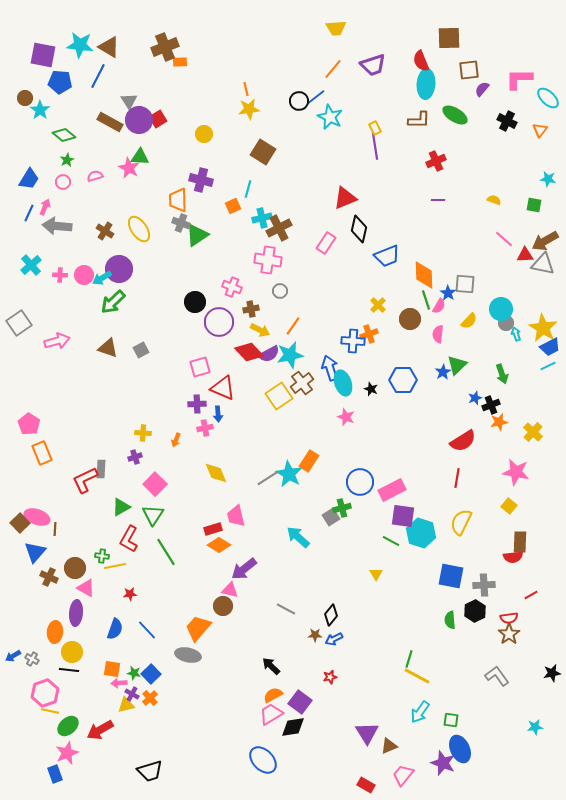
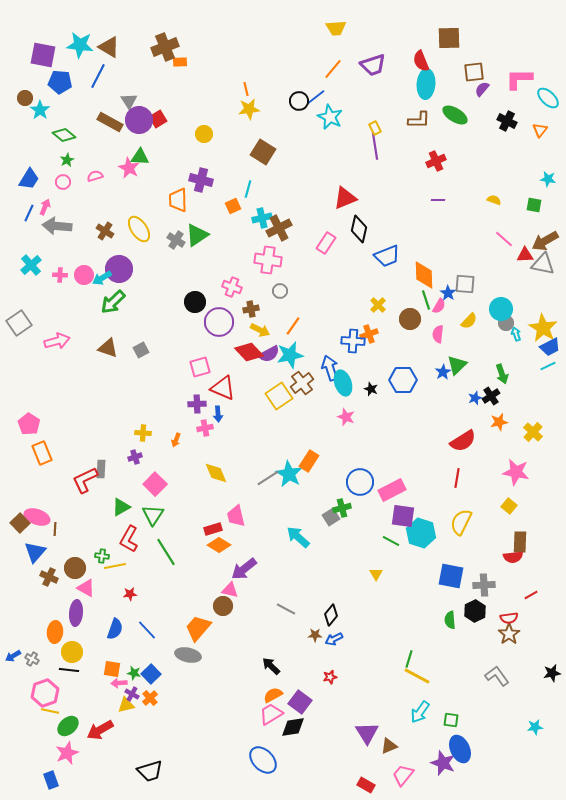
brown square at (469, 70): moved 5 px right, 2 px down
gray cross at (181, 223): moved 5 px left, 17 px down; rotated 12 degrees clockwise
black cross at (491, 405): moved 9 px up; rotated 12 degrees counterclockwise
blue rectangle at (55, 774): moved 4 px left, 6 px down
